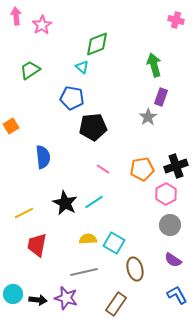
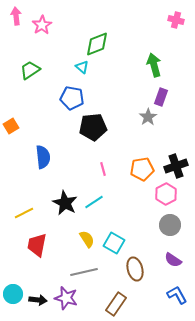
pink line: rotated 40 degrees clockwise
yellow semicircle: moved 1 px left; rotated 60 degrees clockwise
